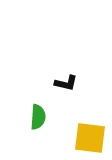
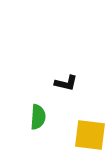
yellow square: moved 3 px up
